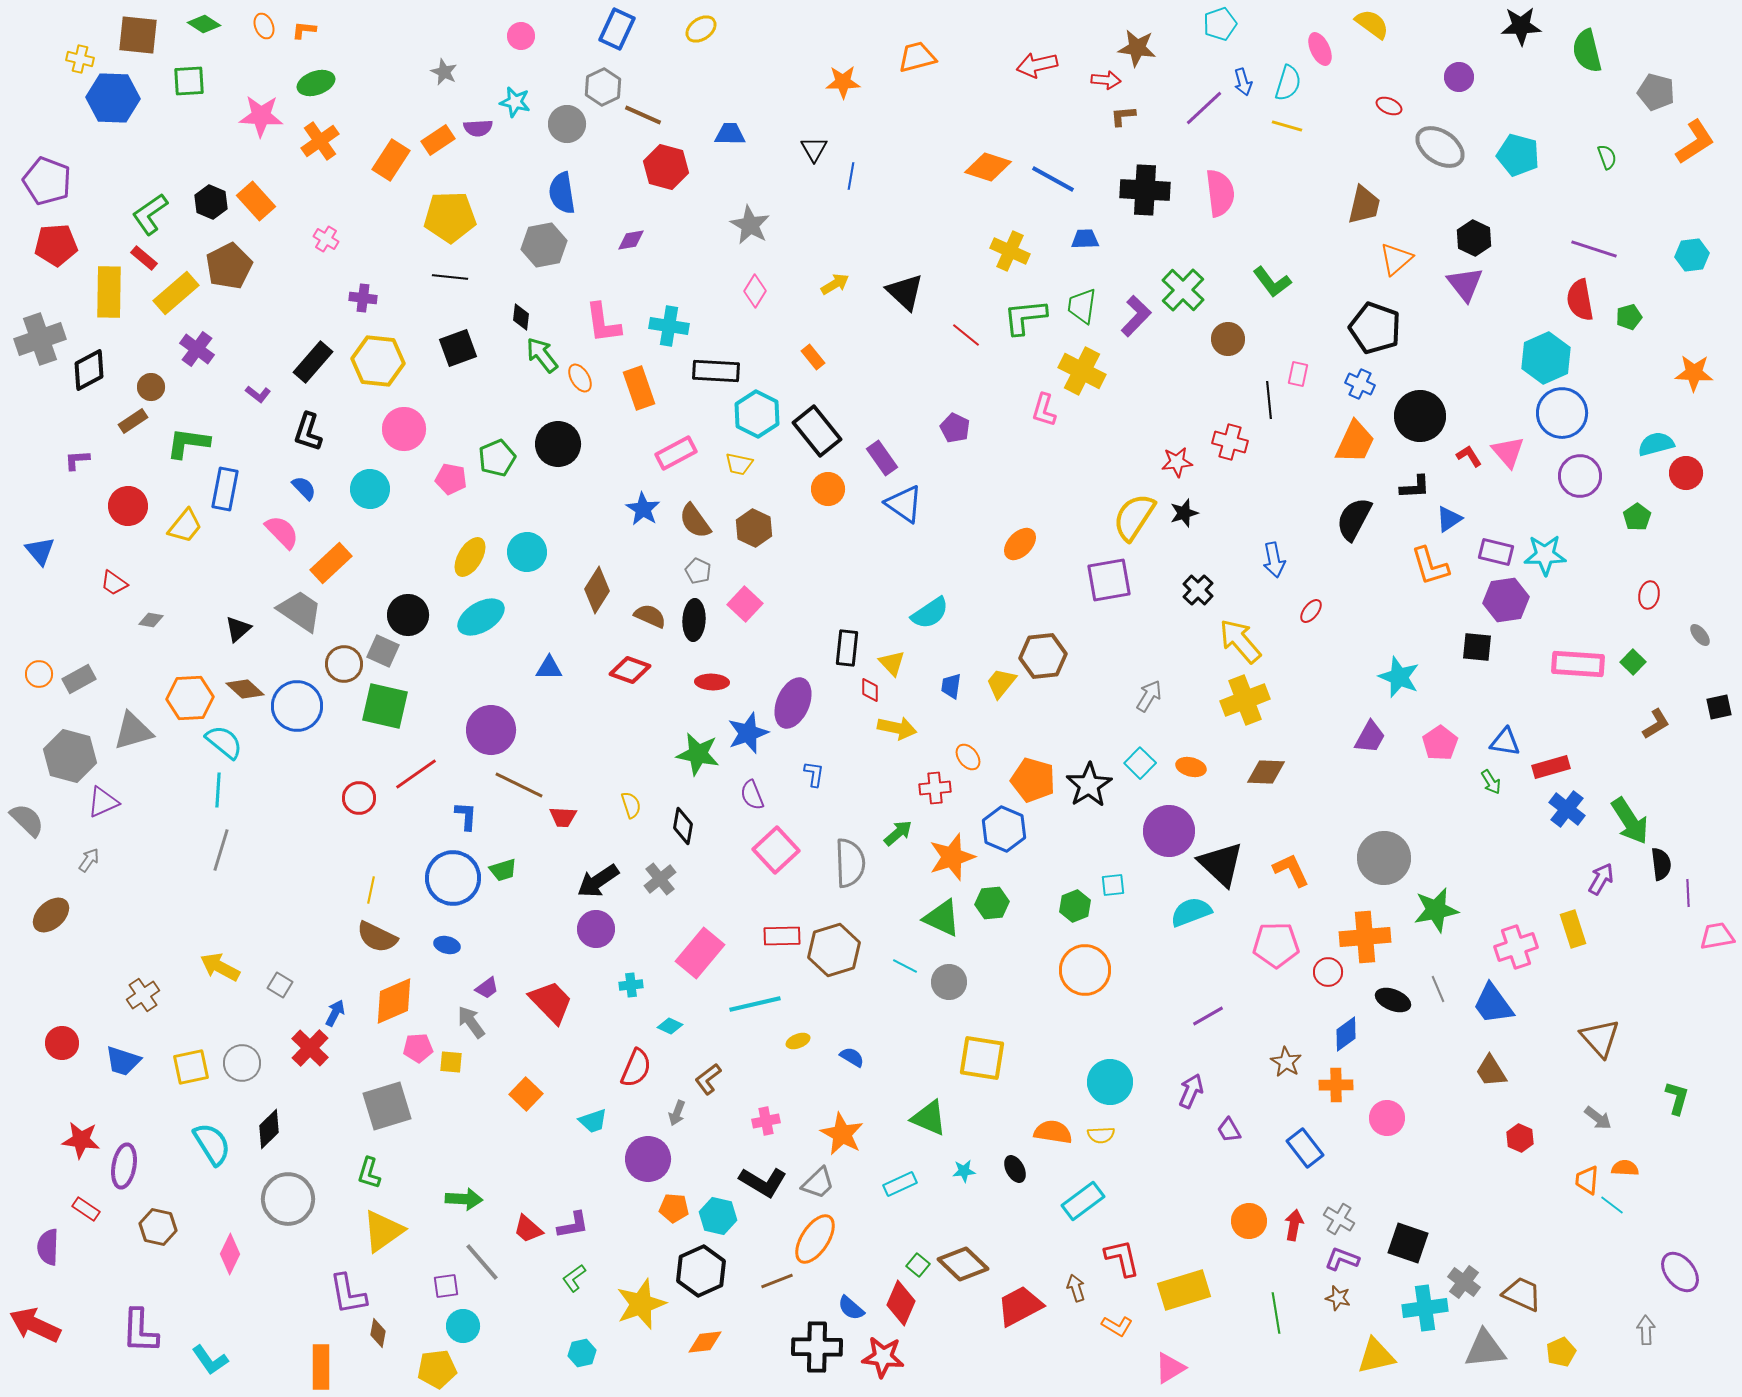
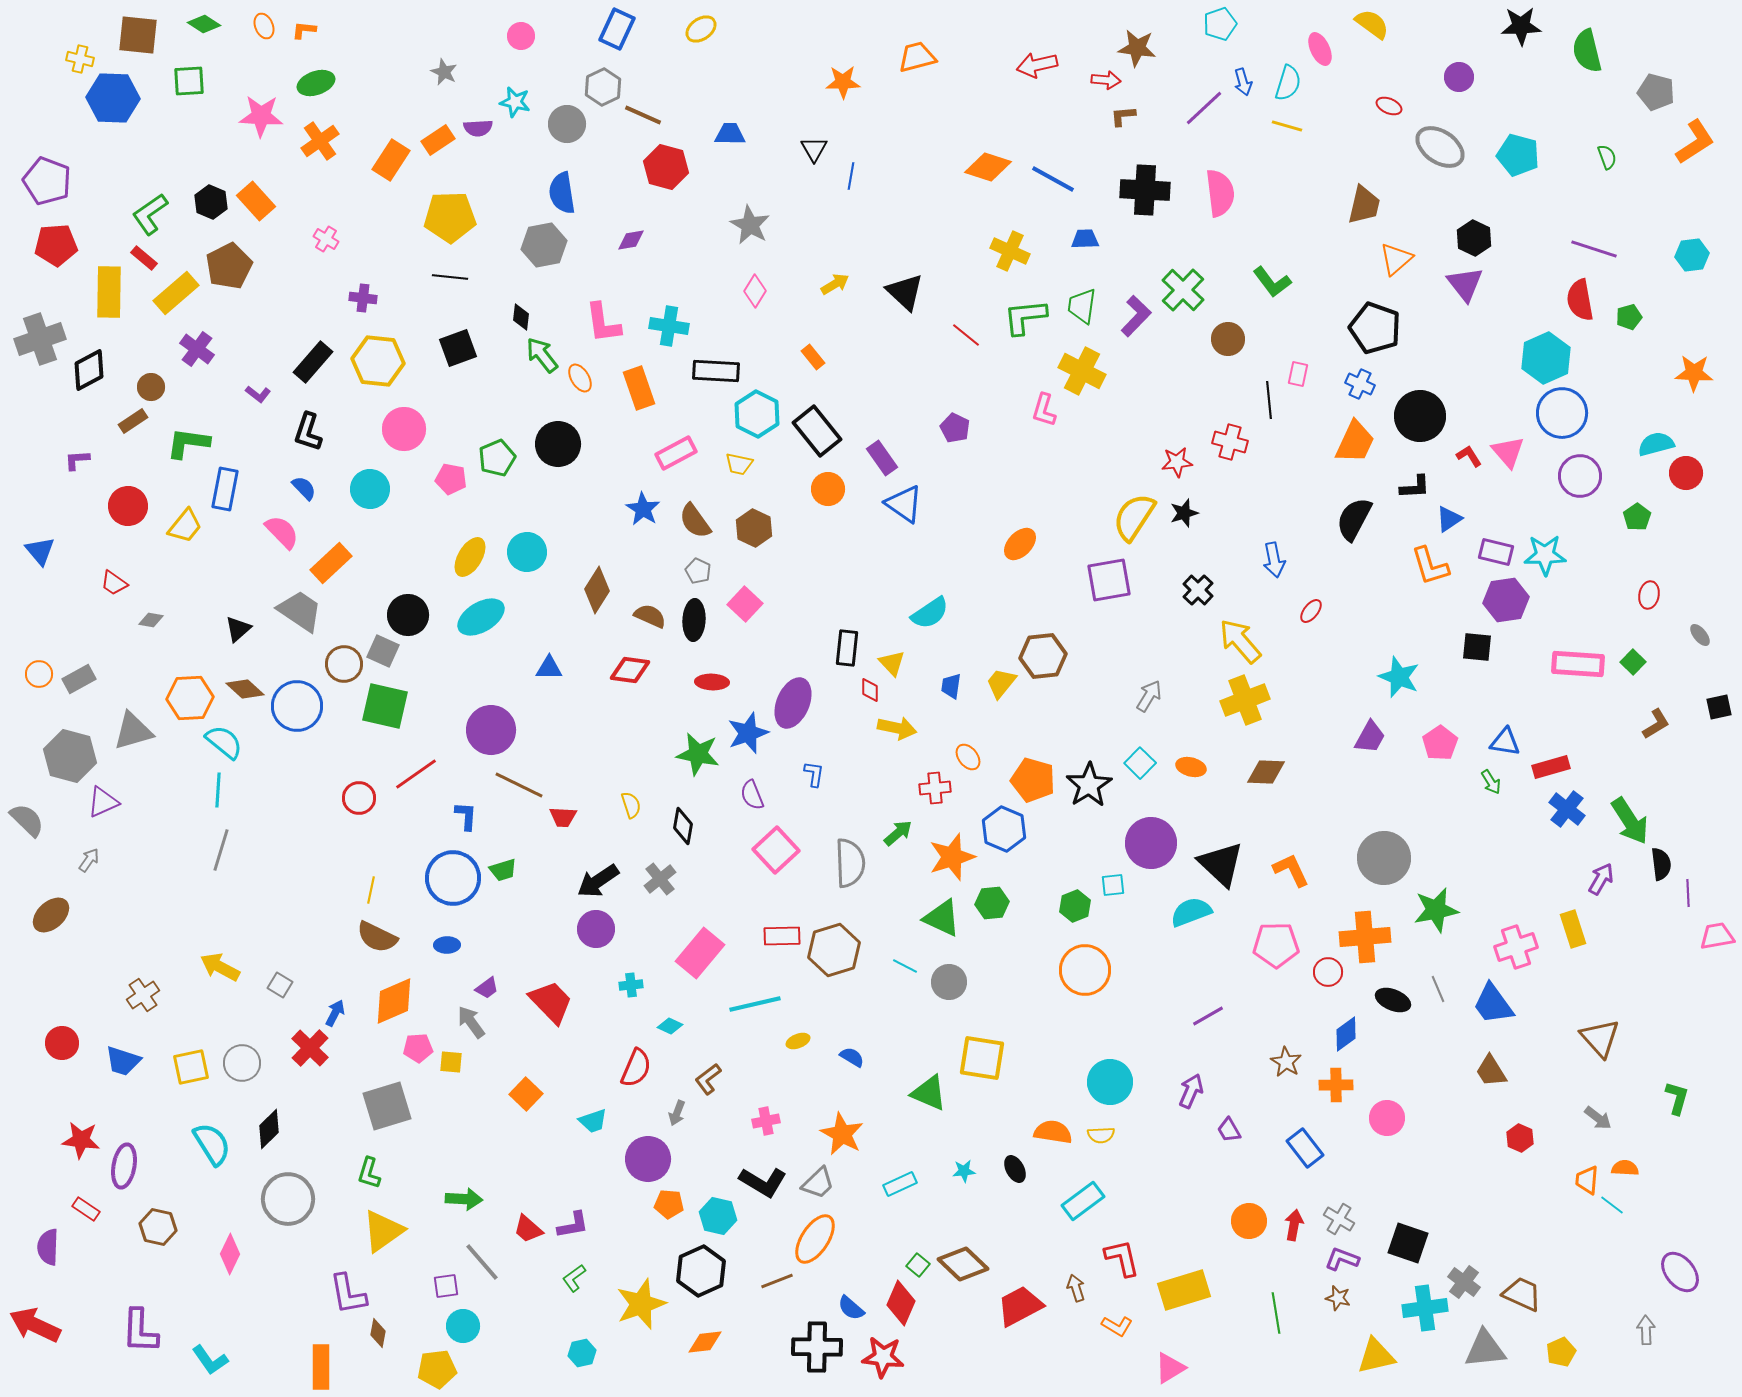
red diamond at (630, 670): rotated 12 degrees counterclockwise
purple circle at (1169, 831): moved 18 px left, 12 px down
blue ellipse at (447, 945): rotated 15 degrees counterclockwise
green triangle at (929, 1118): moved 25 px up
orange pentagon at (674, 1208): moved 5 px left, 4 px up
